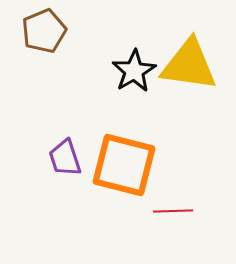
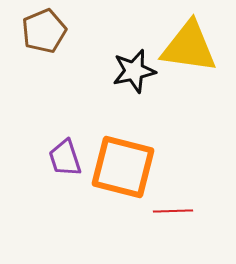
yellow triangle: moved 18 px up
black star: rotated 18 degrees clockwise
orange square: moved 1 px left, 2 px down
